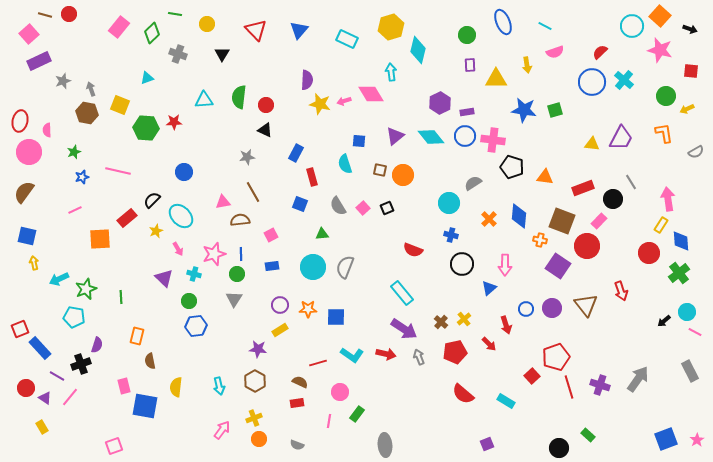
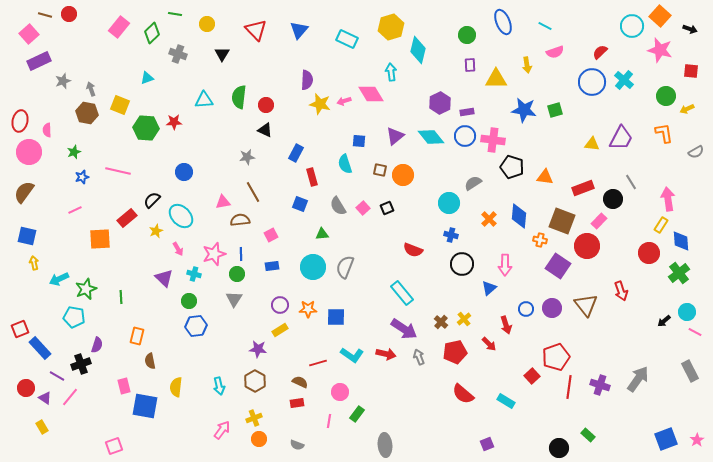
red line at (569, 387): rotated 25 degrees clockwise
